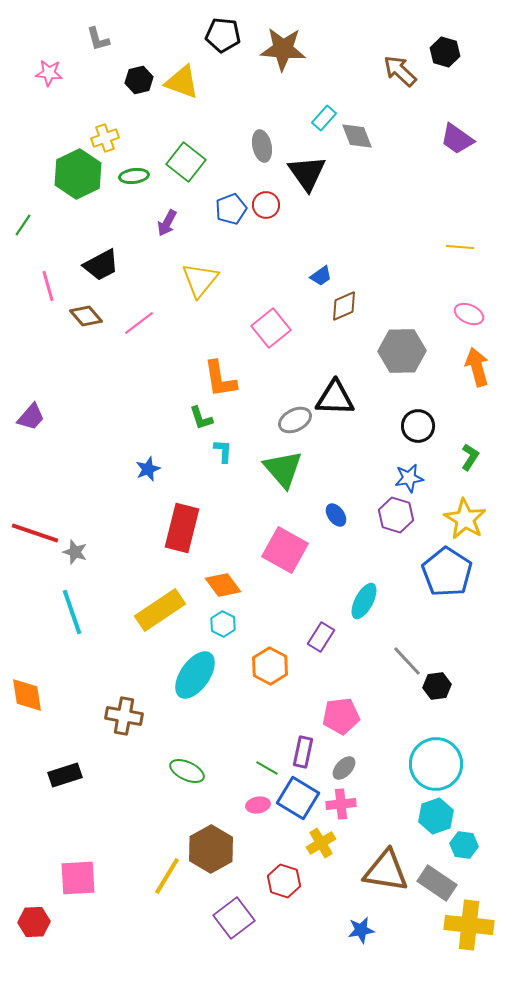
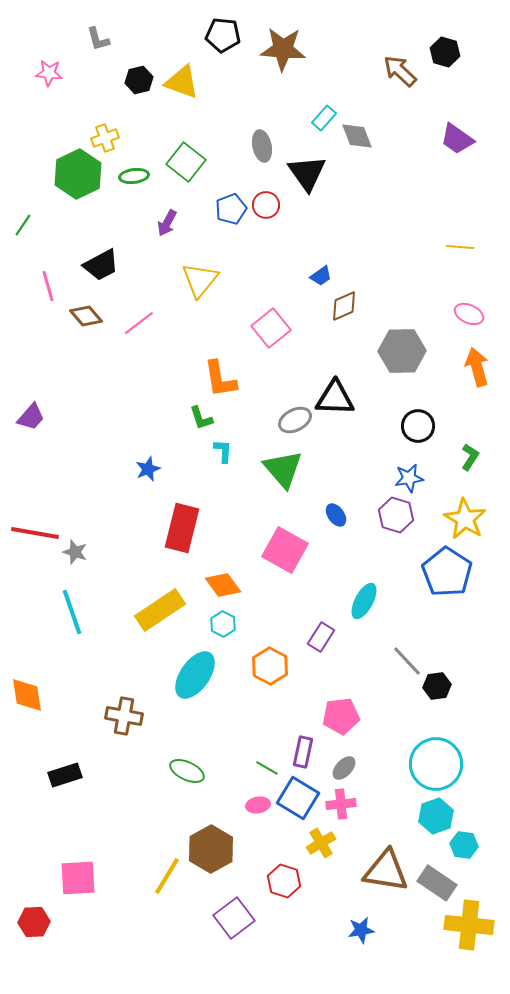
red line at (35, 533): rotated 9 degrees counterclockwise
